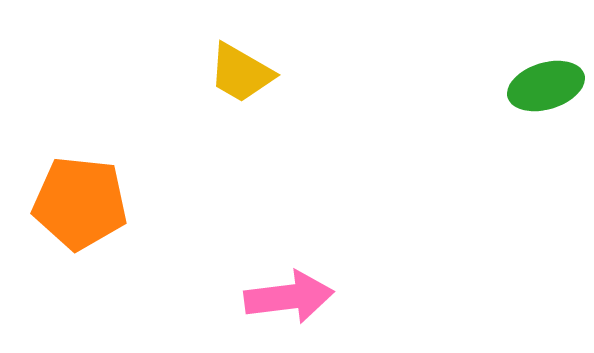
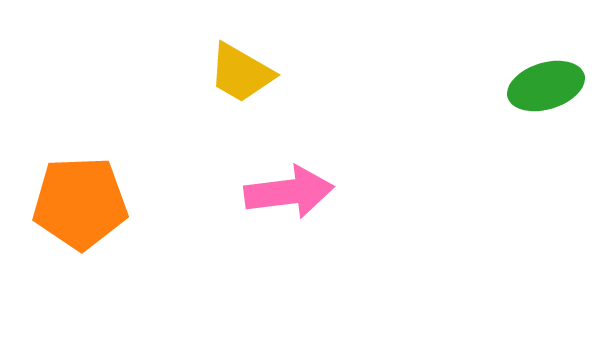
orange pentagon: rotated 8 degrees counterclockwise
pink arrow: moved 105 px up
